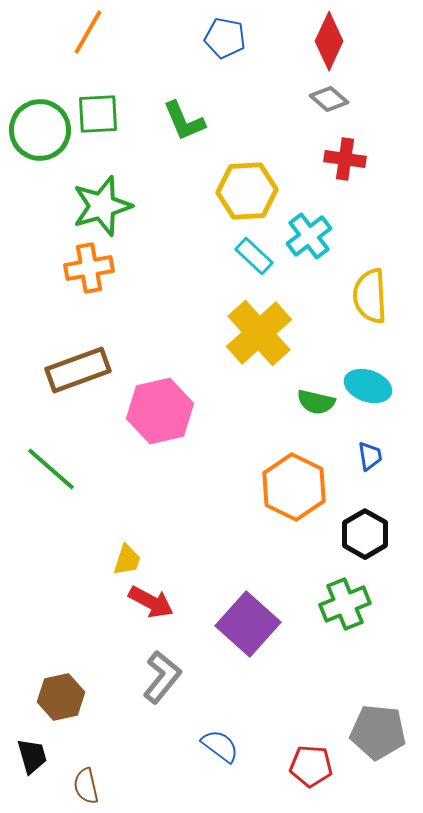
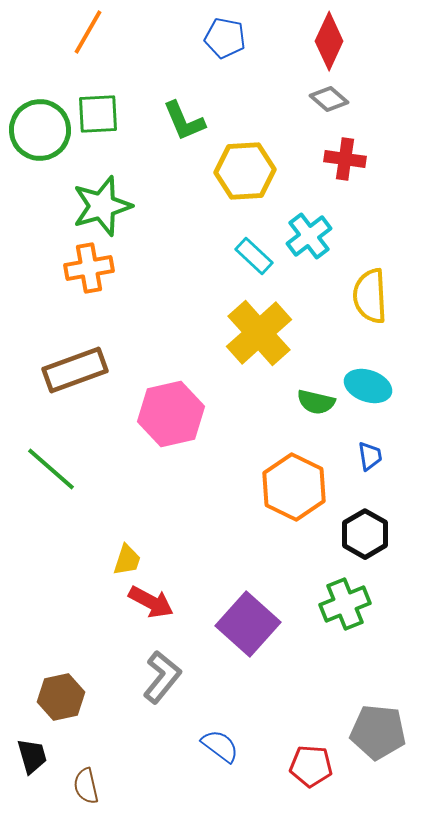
yellow hexagon: moved 2 px left, 20 px up
brown rectangle: moved 3 px left
pink hexagon: moved 11 px right, 3 px down
